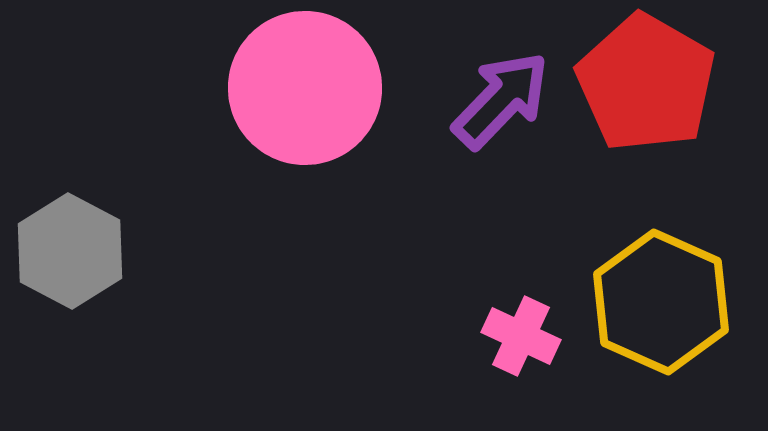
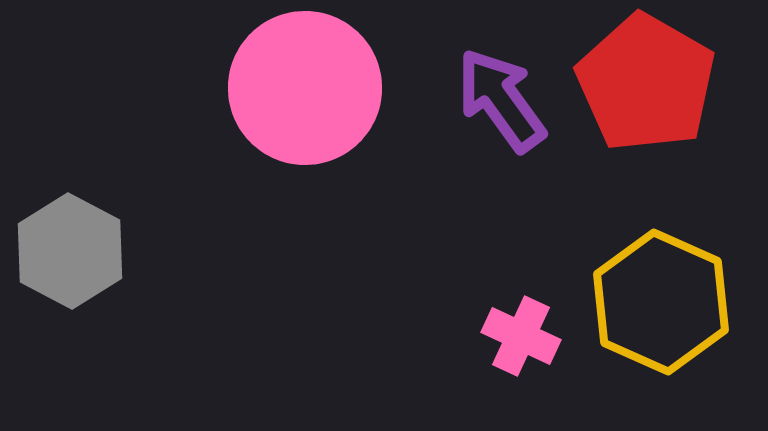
purple arrow: rotated 80 degrees counterclockwise
